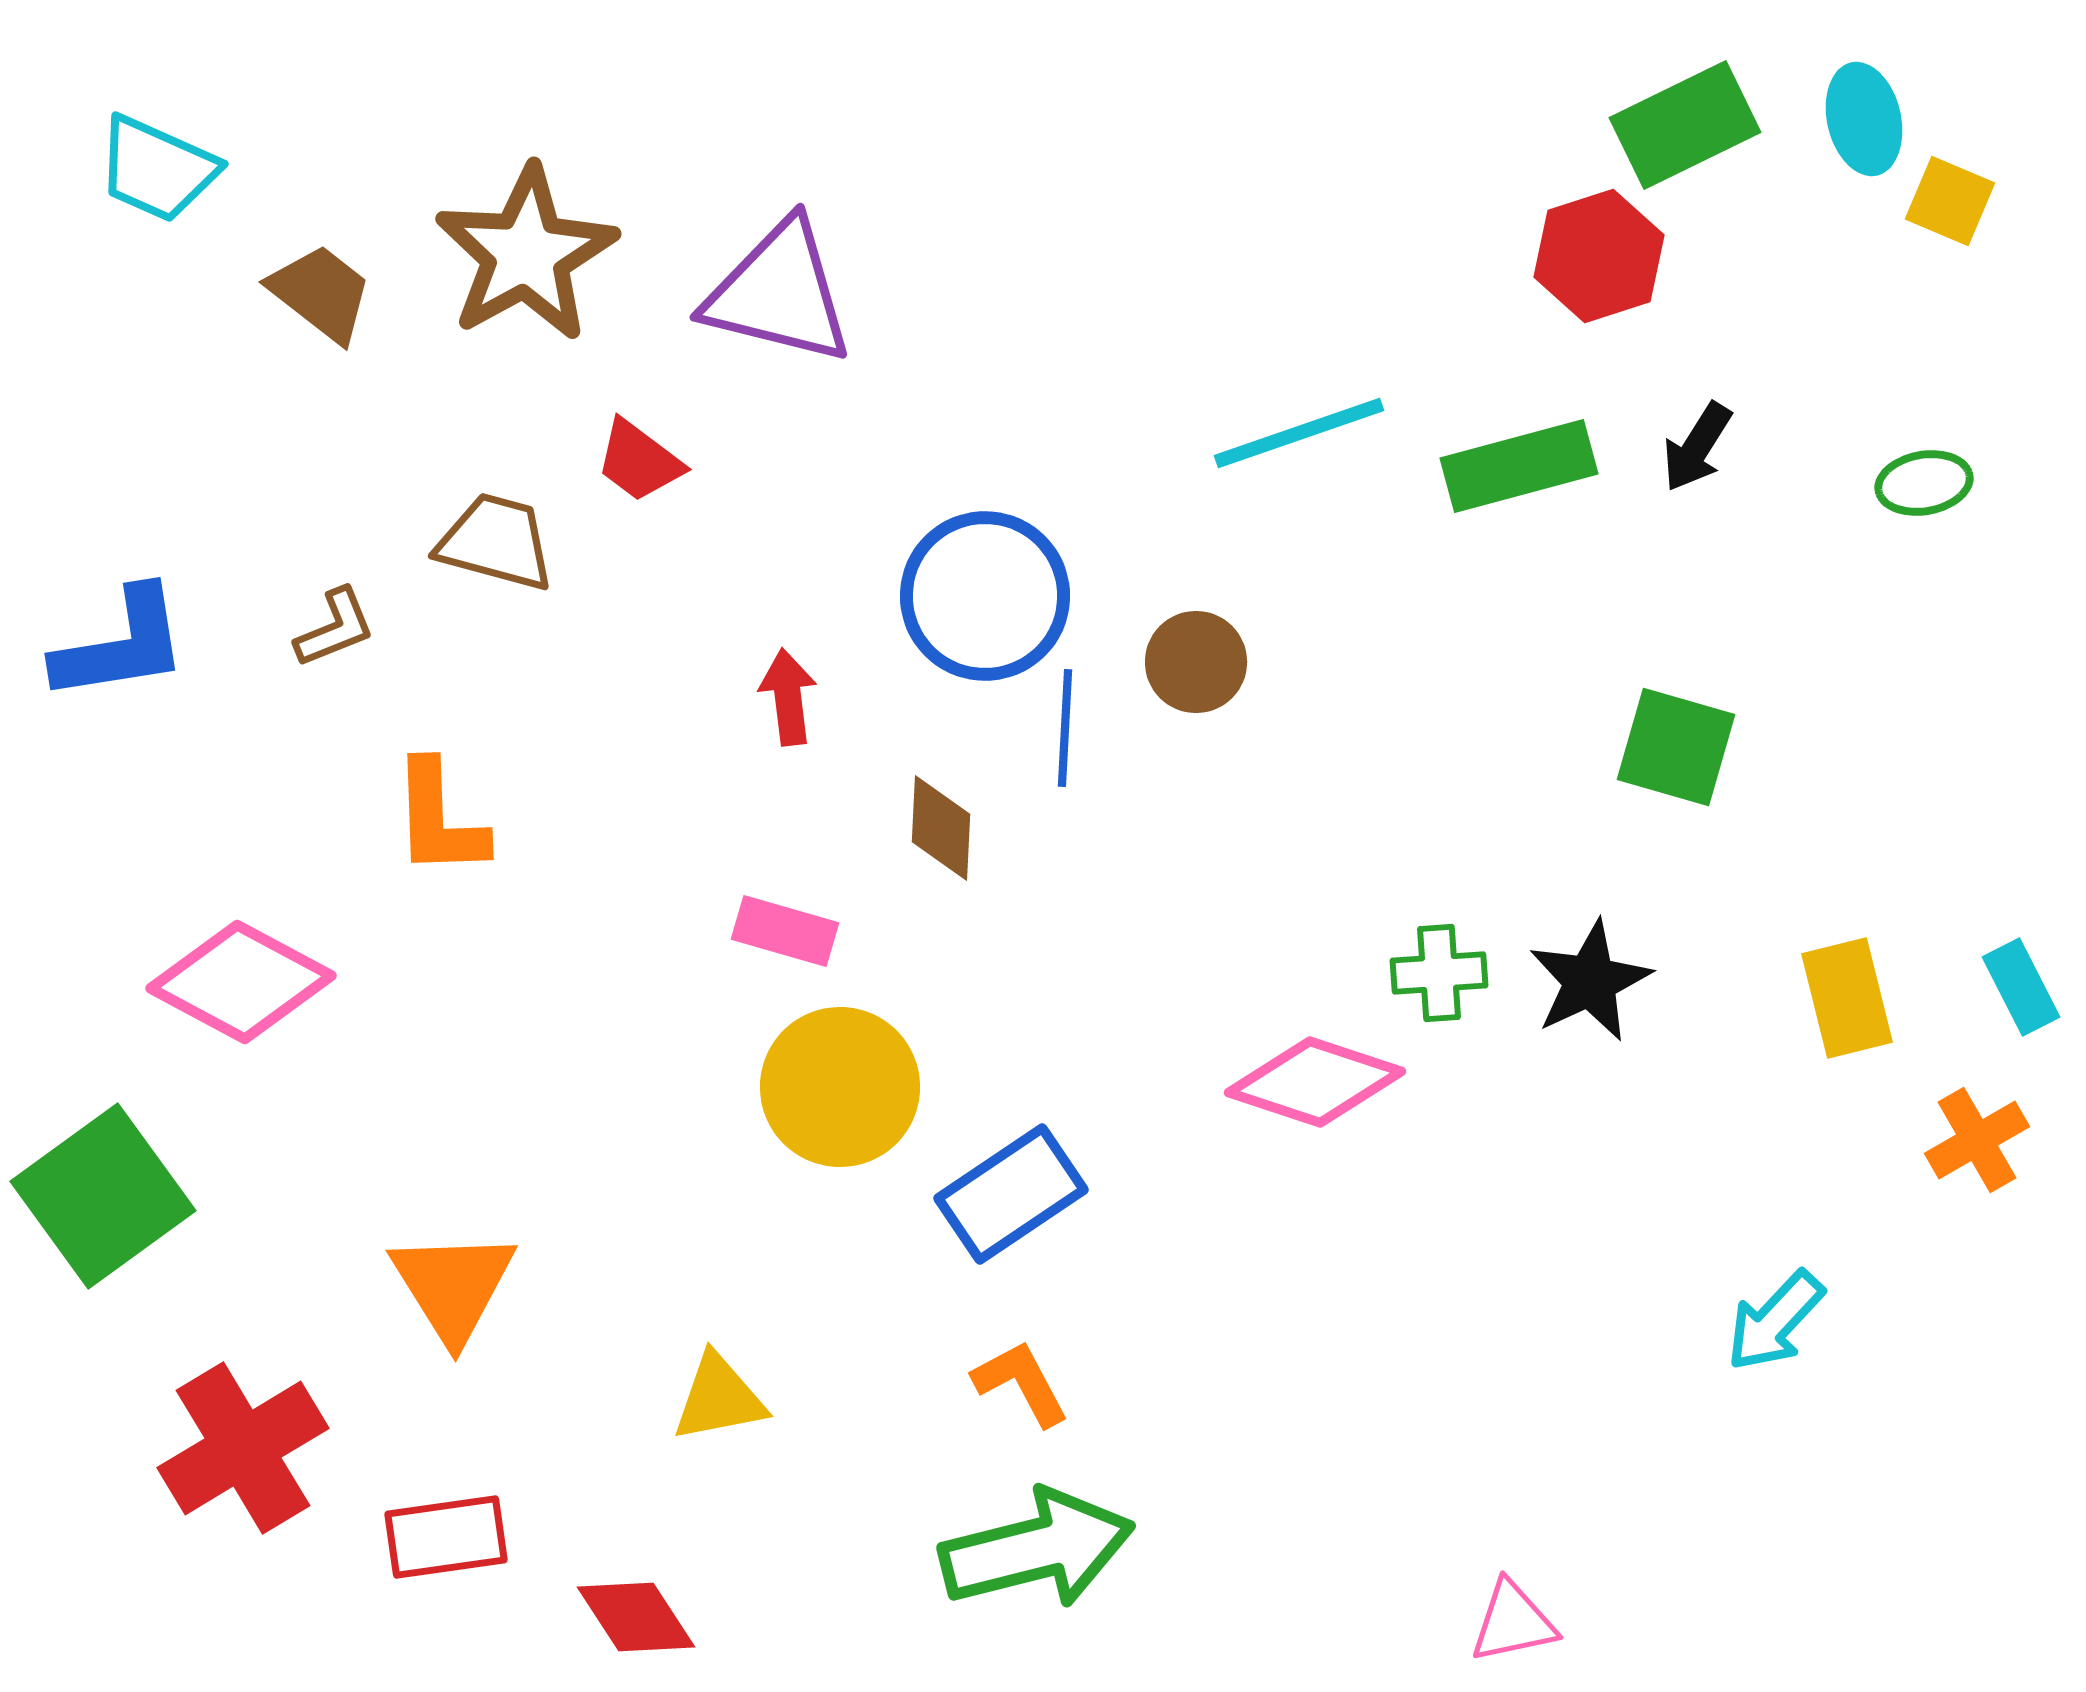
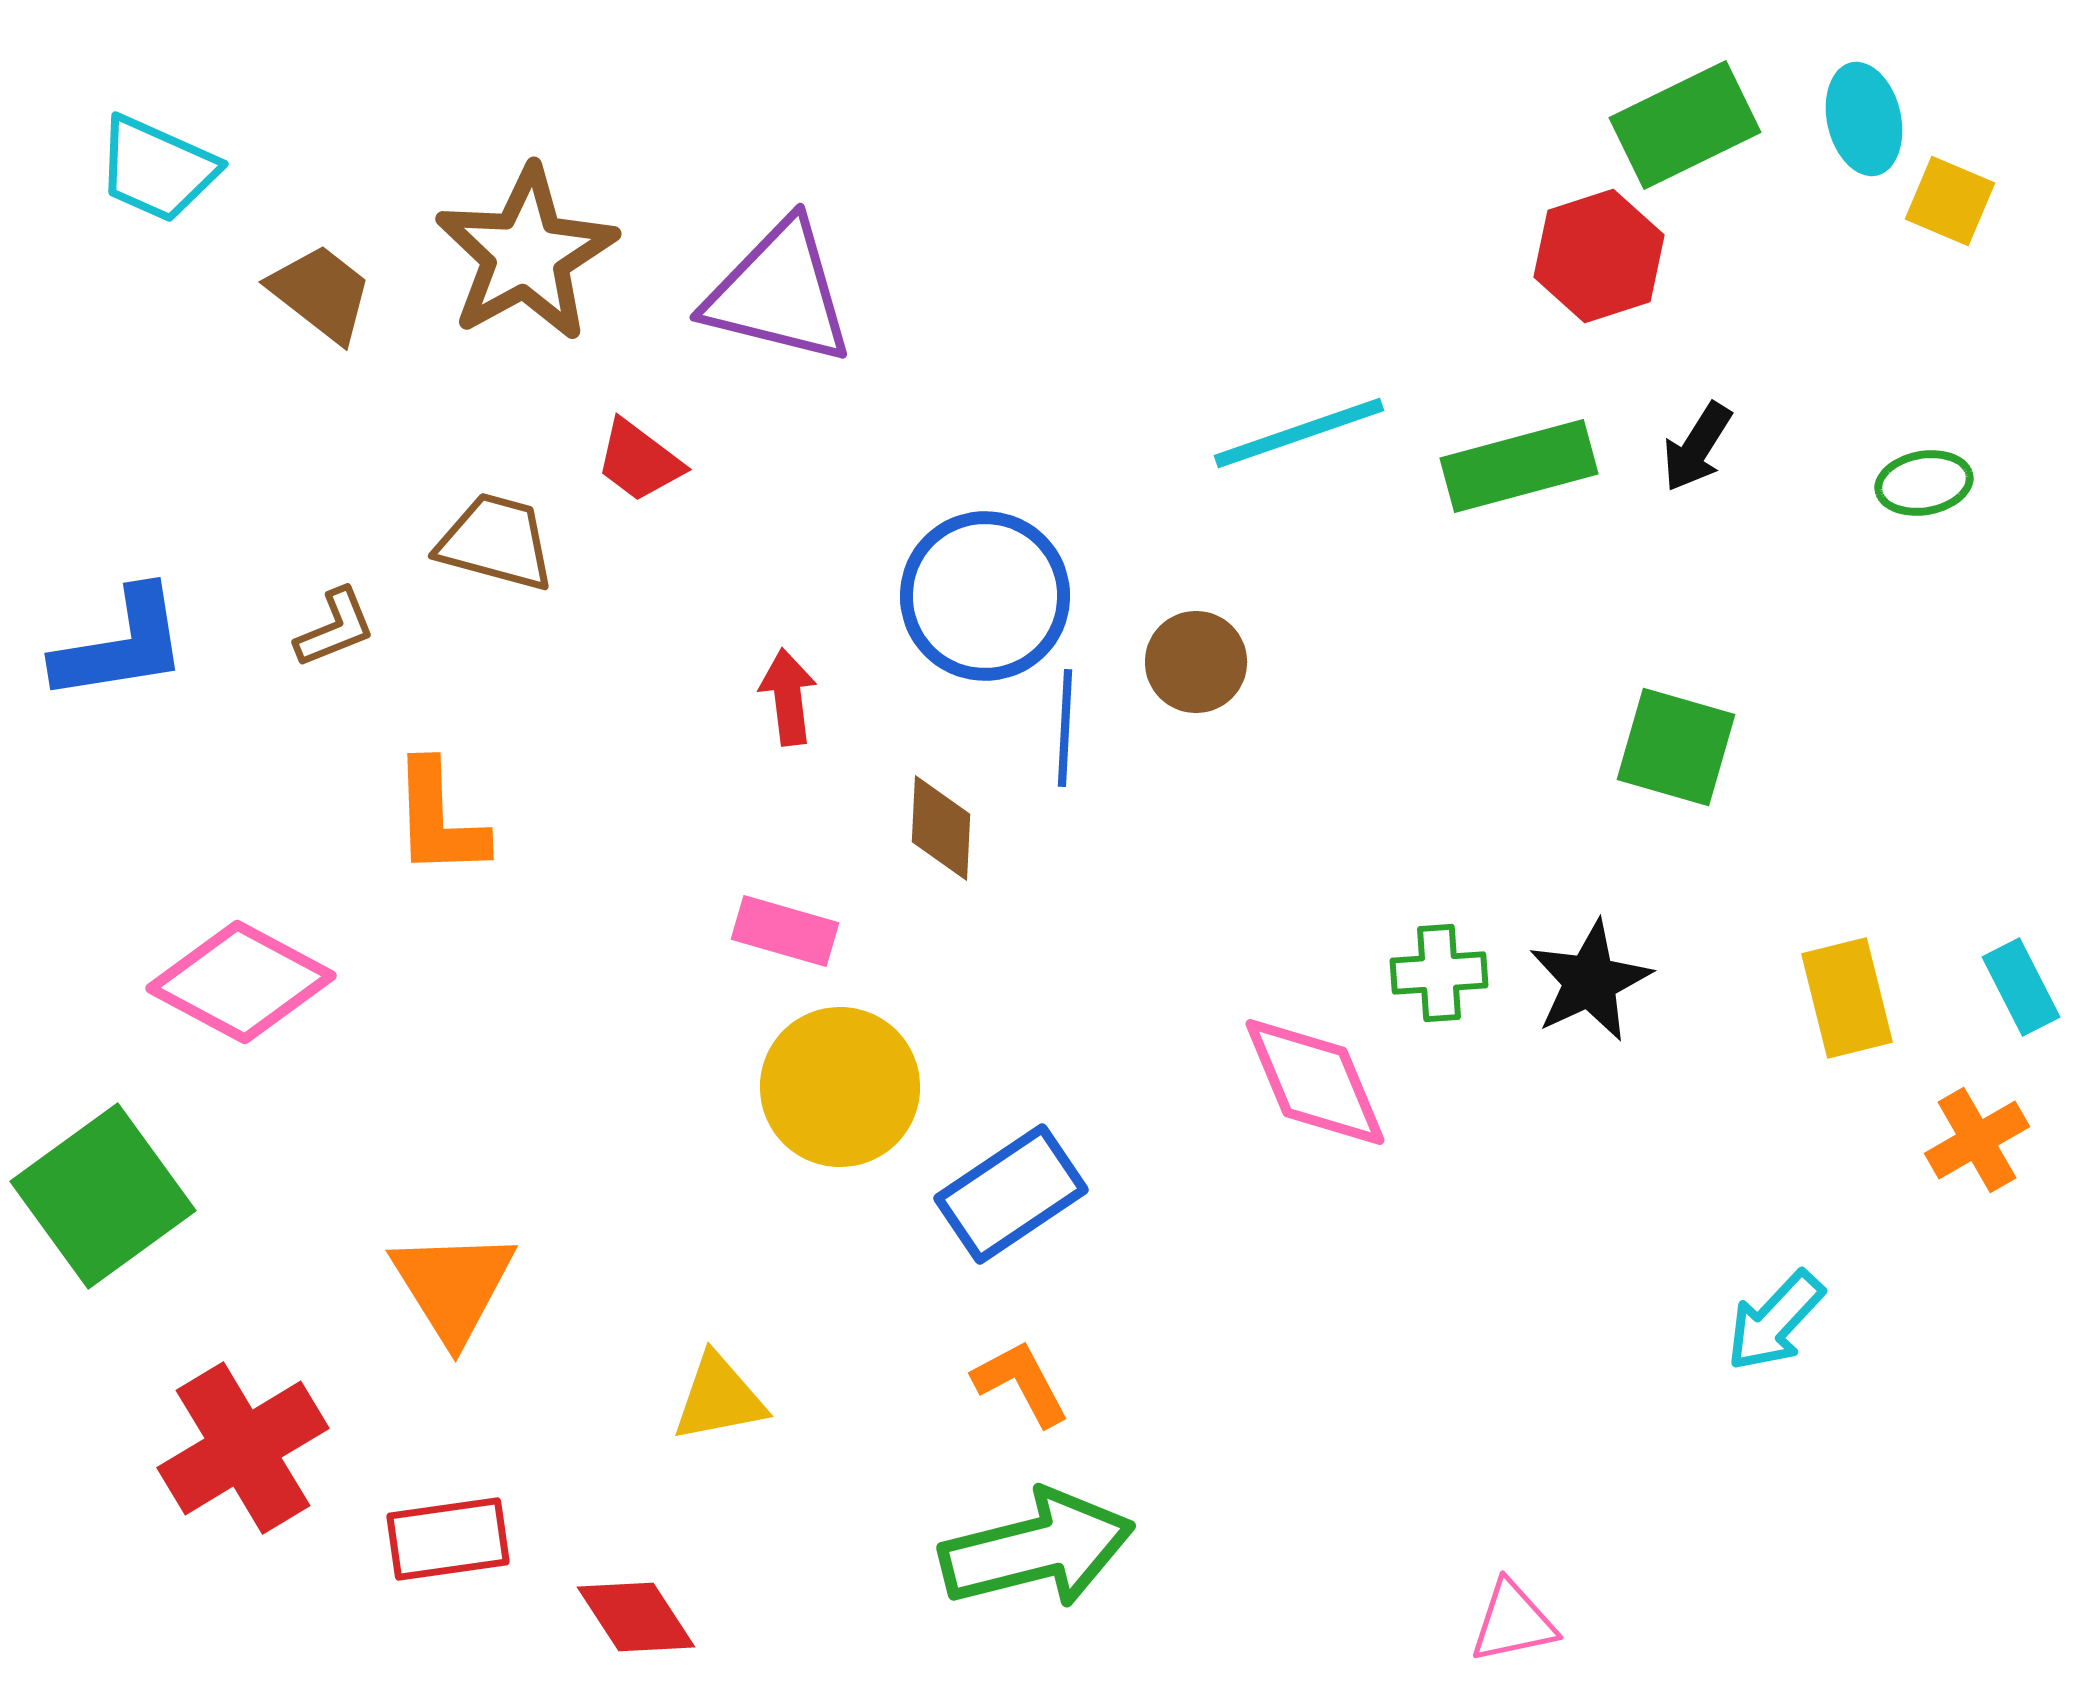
pink diamond at (1315, 1082): rotated 49 degrees clockwise
red rectangle at (446, 1537): moved 2 px right, 2 px down
